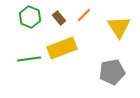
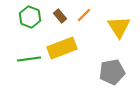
brown rectangle: moved 1 px right, 2 px up
